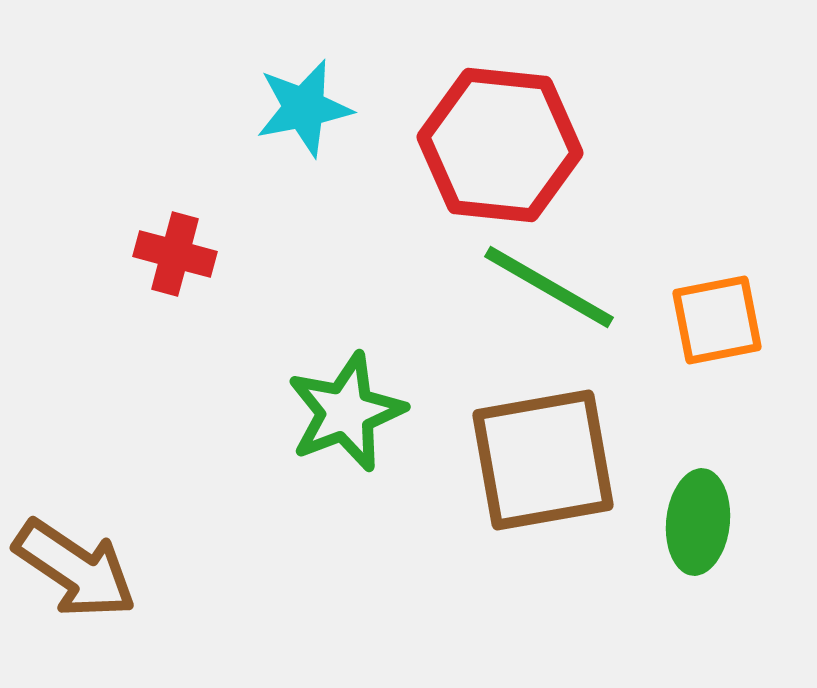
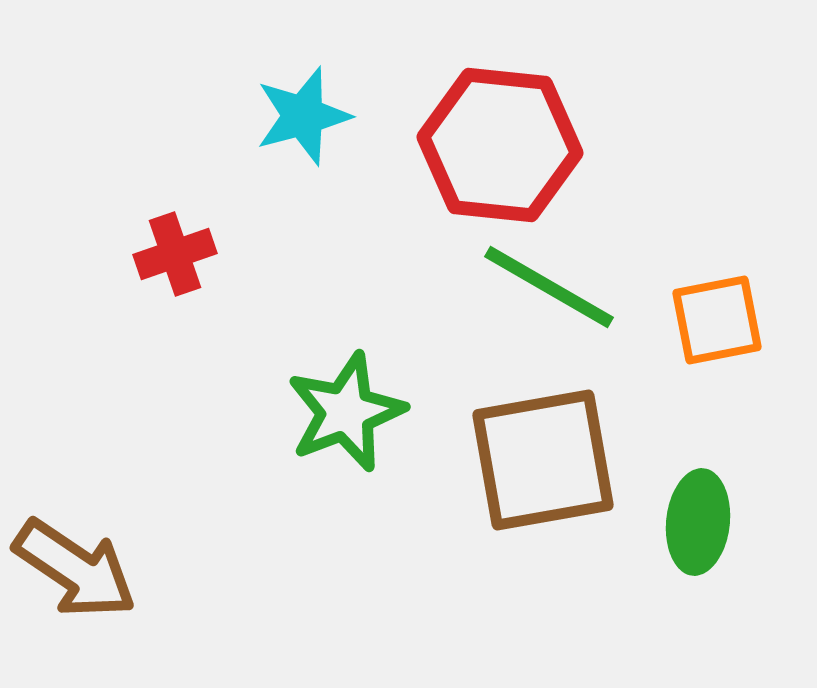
cyan star: moved 1 px left, 8 px down; rotated 4 degrees counterclockwise
red cross: rotated 34 degrees counterclockwise
